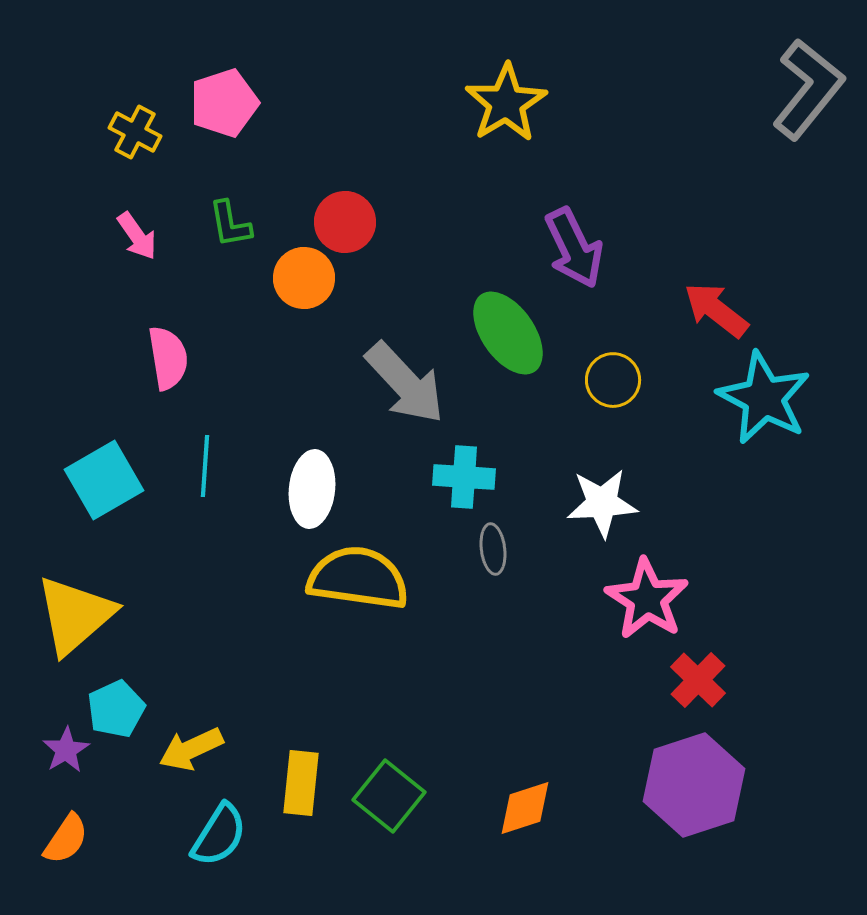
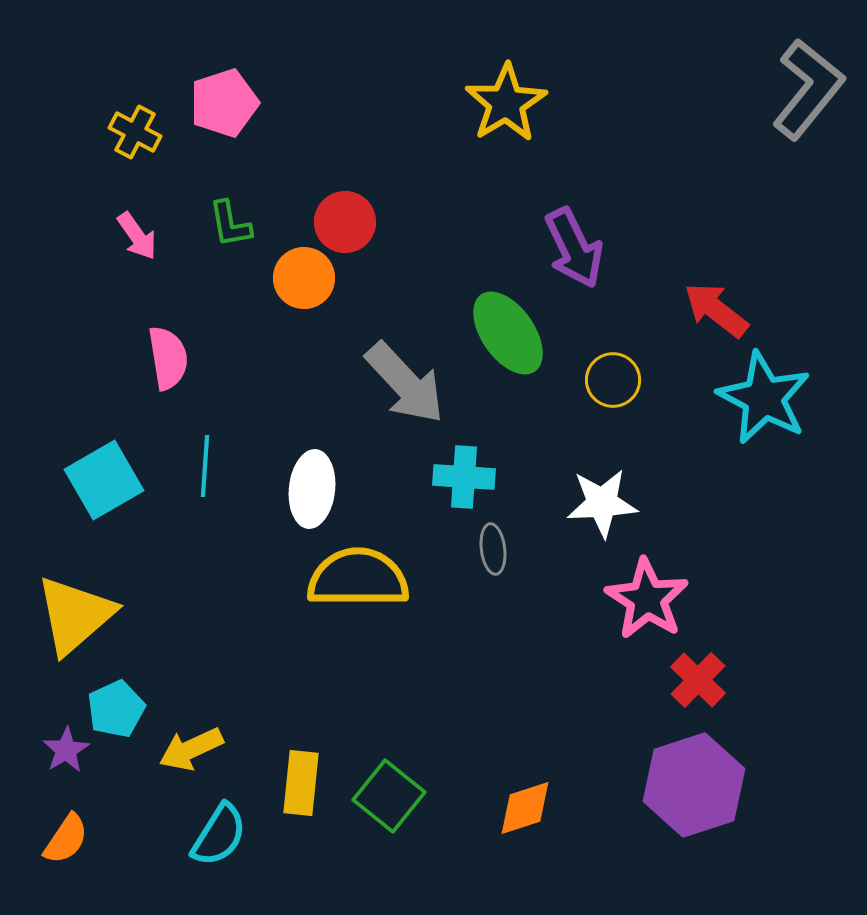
yellow semicircle: rotated 8 degrees counterclockwise
